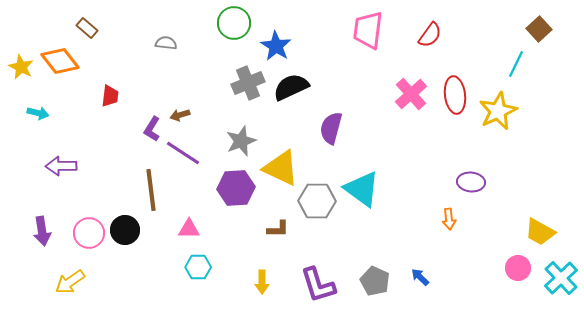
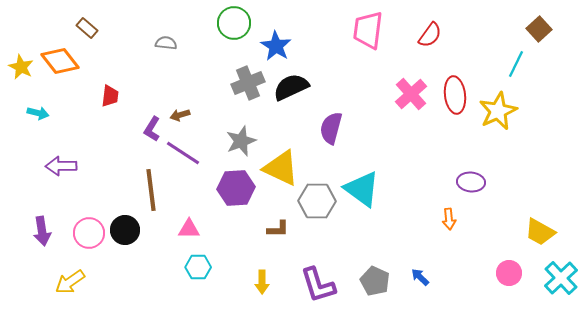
pink circle at (518, 268): moved 9 px left, 5 px down
